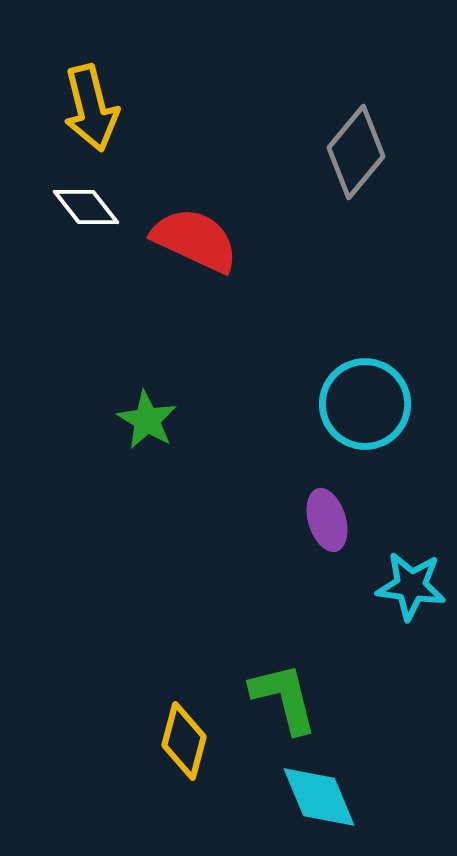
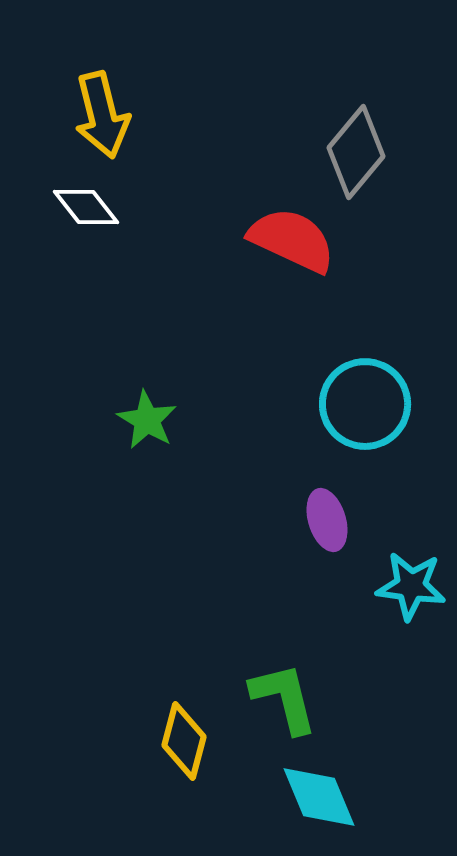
yellow arrow: moved 11 px right, 7 px down
red semicircle: moved 97 px right
